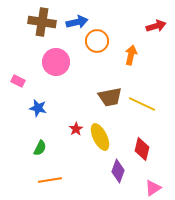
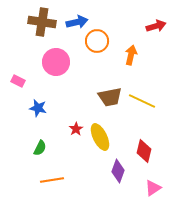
yellow line: moved 3 px up
red diamond: moved 2 px right, 2 px down
orange line: moved 2 px right
